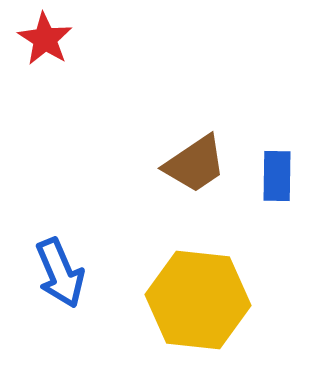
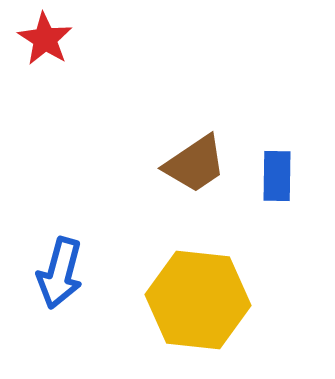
blue arrow: rotated 38 degrees clockwise
